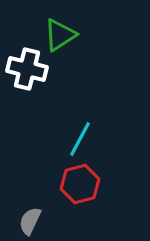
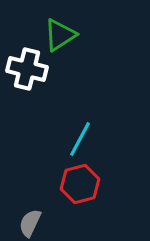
gray semicircle: moved 2 px down
